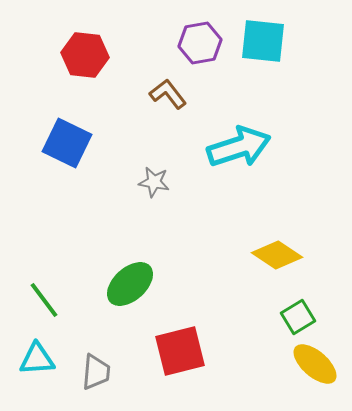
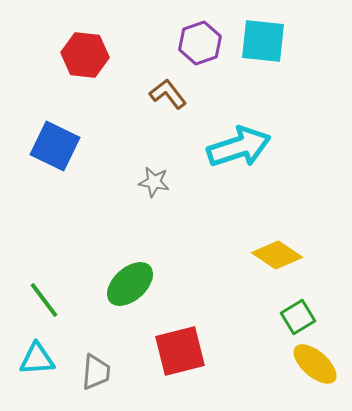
purple hexagon: rotated 9 degrees counterclockwise
blue square: moved 12 px left, 3 px down
